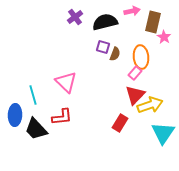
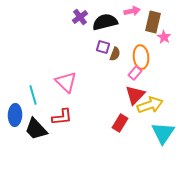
purple cross: moved 5 px right
